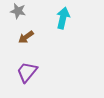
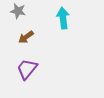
cyan arrow: rotated 20 degrees counterclockwise
purple trapezoid: moved 3 px up
